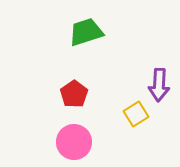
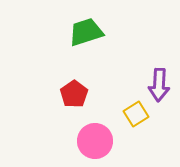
pink circle: moved 21 px right, 1 px up
